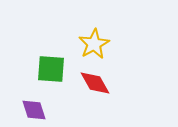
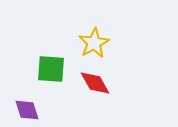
yellow star: moved 1 px up
purple diamond: moved 7 px left
